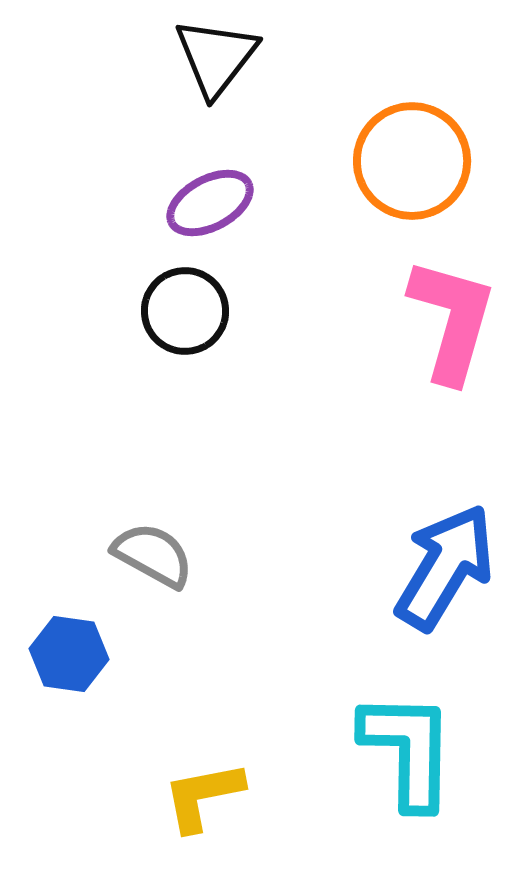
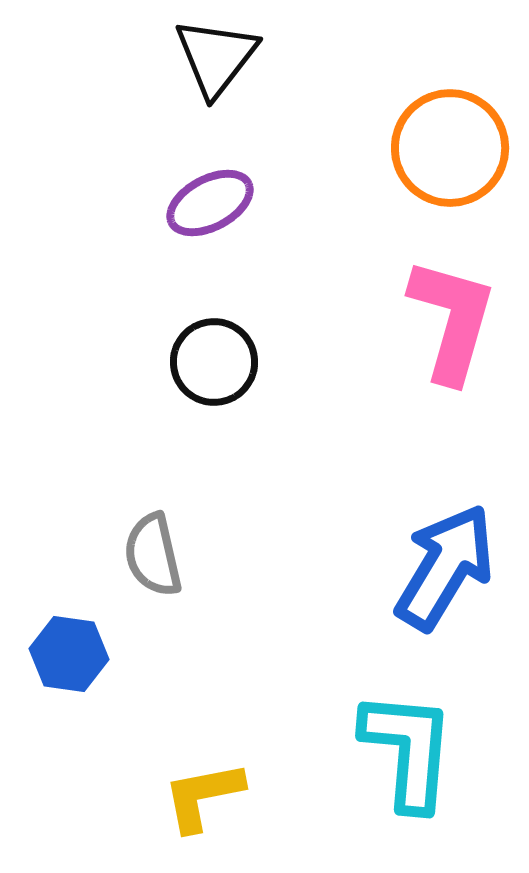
orange circle: moved 38 px right, 13 px up
black circle: moved 29 px right, 51 px down
gray semicircle: rotated 132 degrees counterclockwise
cyan L-shape: rotated 4 degrees clockwise
